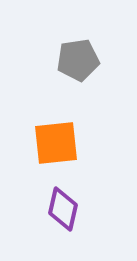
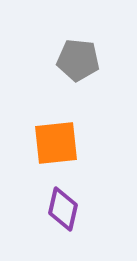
gray pentagon: rotated 15 degrees clockwise
